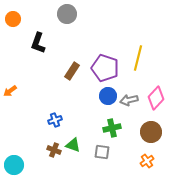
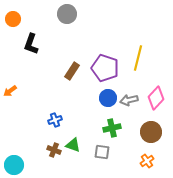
black L-shape: moved 7 px left, 1 px down
blue circle: moved 2 px down
